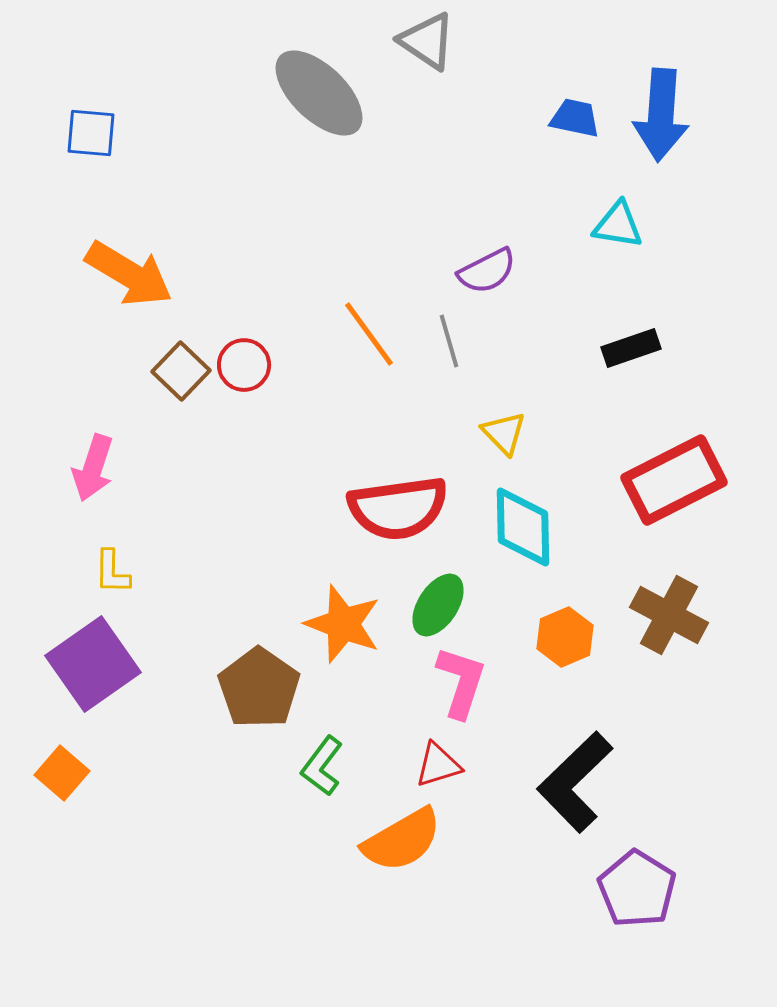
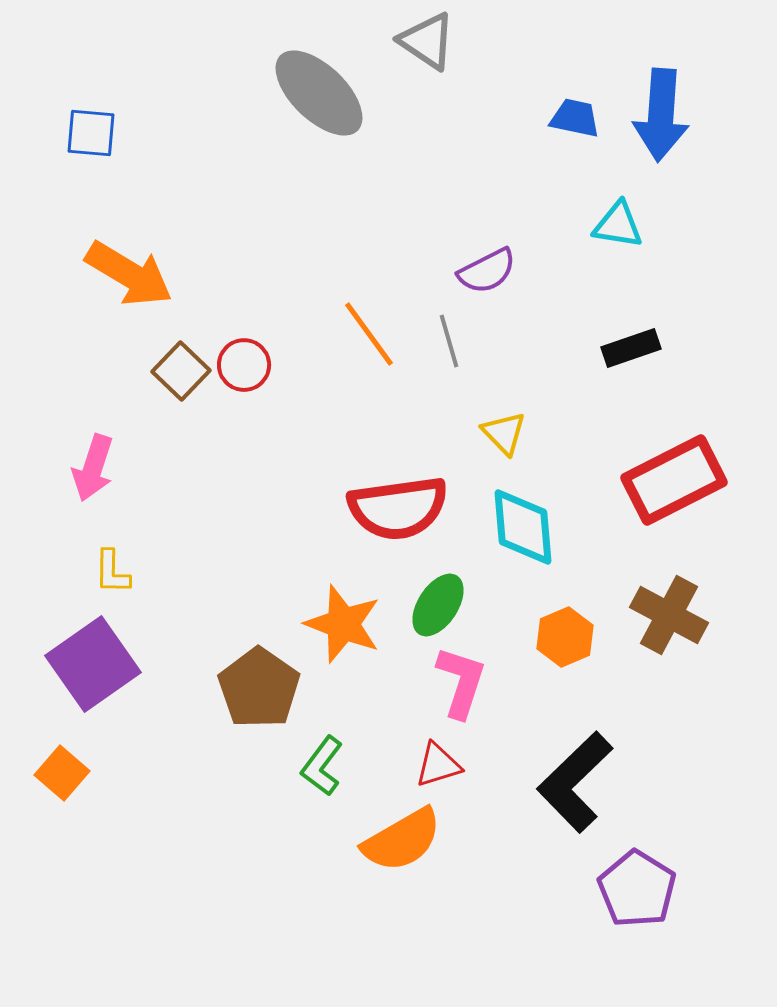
cyan diamond: rotated 4 degrees counterclockwise
